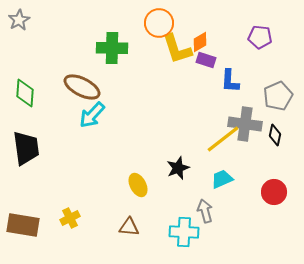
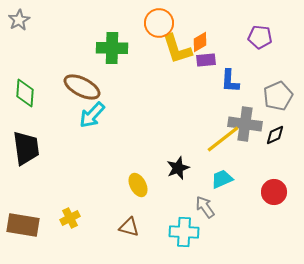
purple rectangle: rotated 24 degrees counterclockwise
black diamond: rotated 55 degrees clockwise
gray arrow: moved 4 px up; rotated 20 degrees counterclockwise
brown triangle: rotated 10 degrees clockwise
